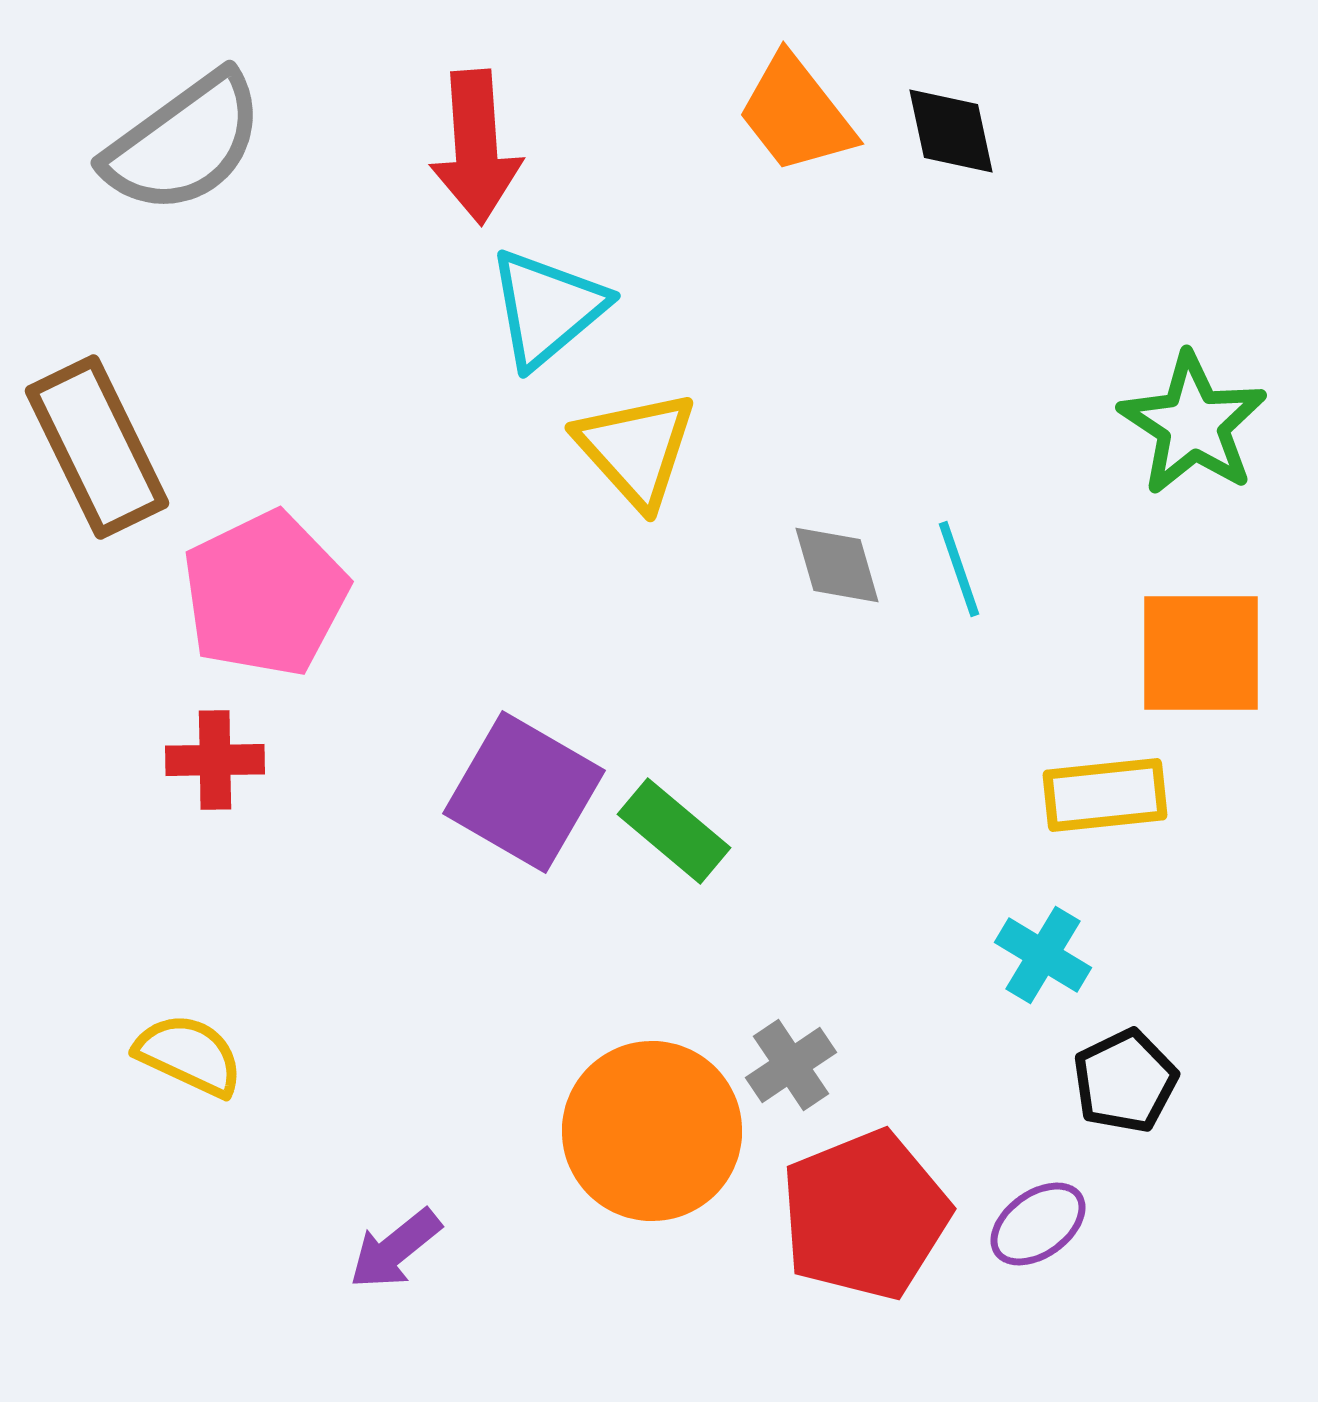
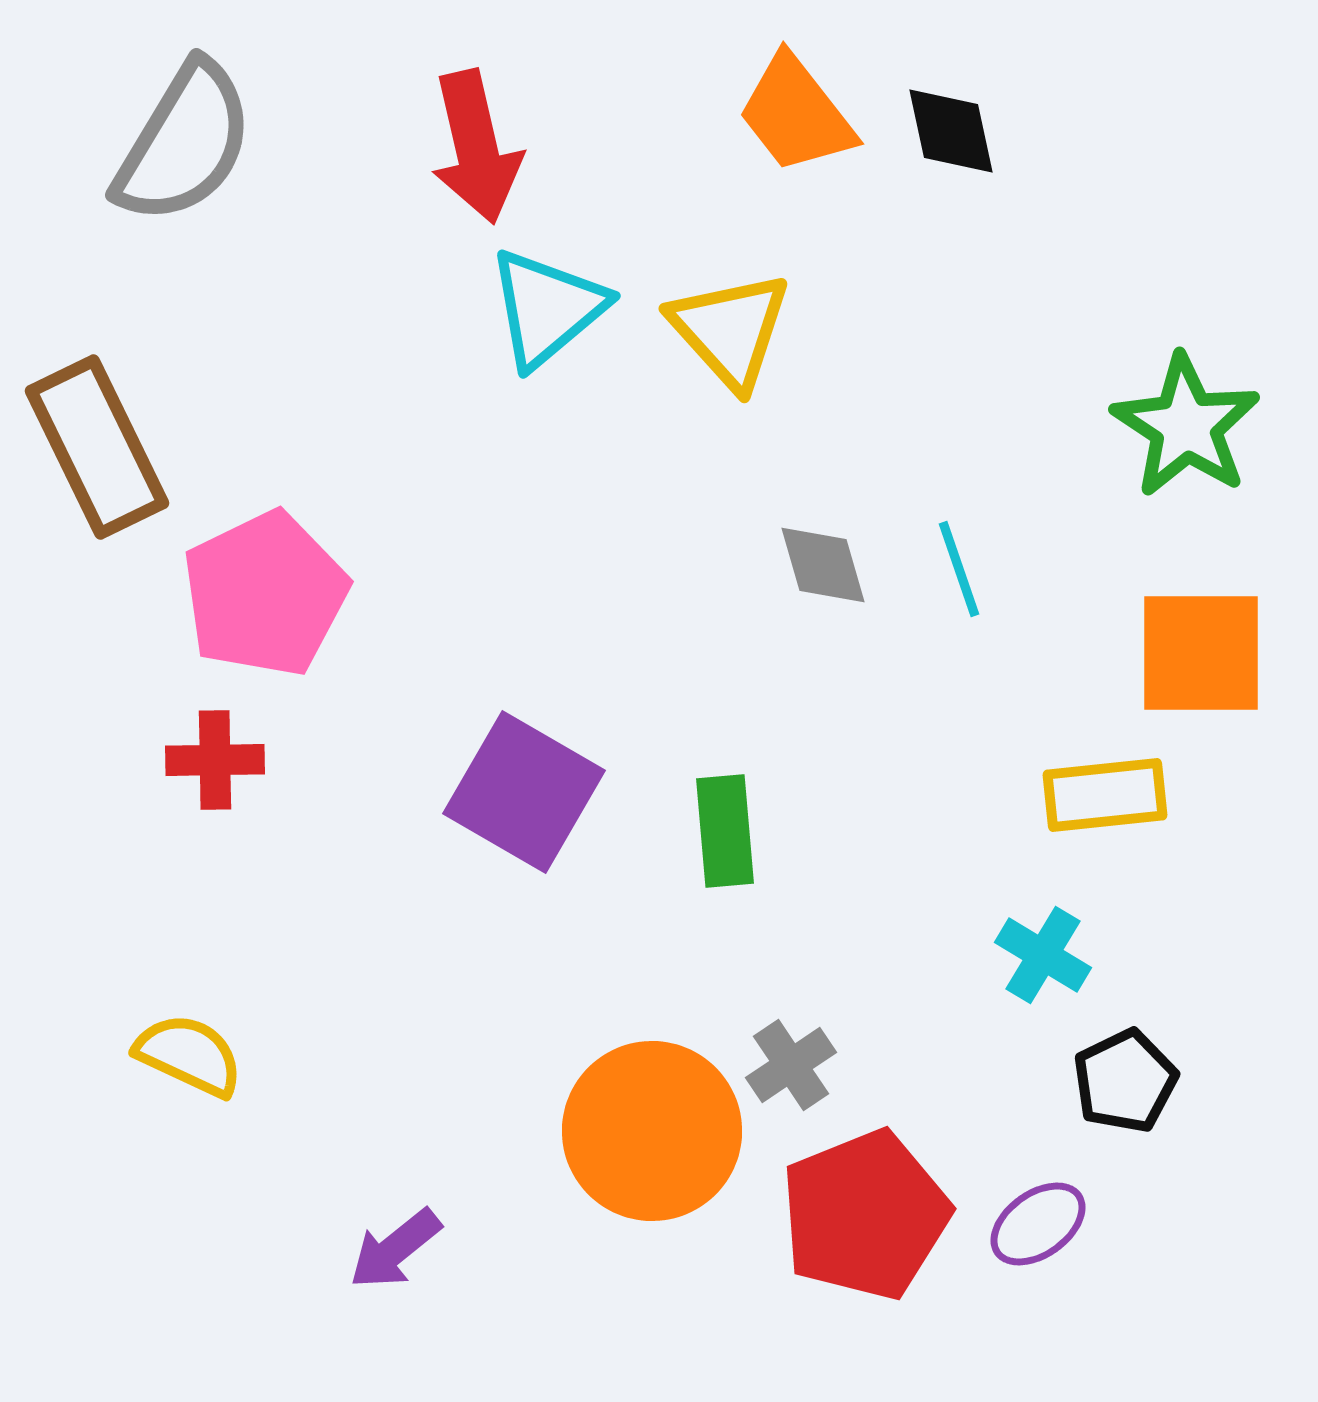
gray semicircle: rotated 23 degrees counterclockwise
red arrow: rotated 9 degrees counterclockwise
green star: moved 7 px left, 2 px down
yellow triangle: moved 94 px right, 119 px up
gray diamond: moved 14 px left
green rectangle: moved 51 px right; rotated 45 degrees clockwise
